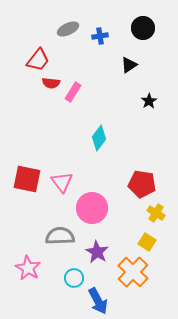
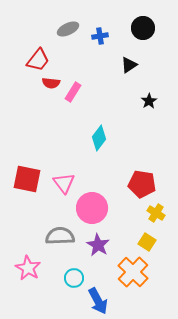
pink triangle: moved 2 px right, 1 px down
purple star: moved 1 px right, 7 px up
